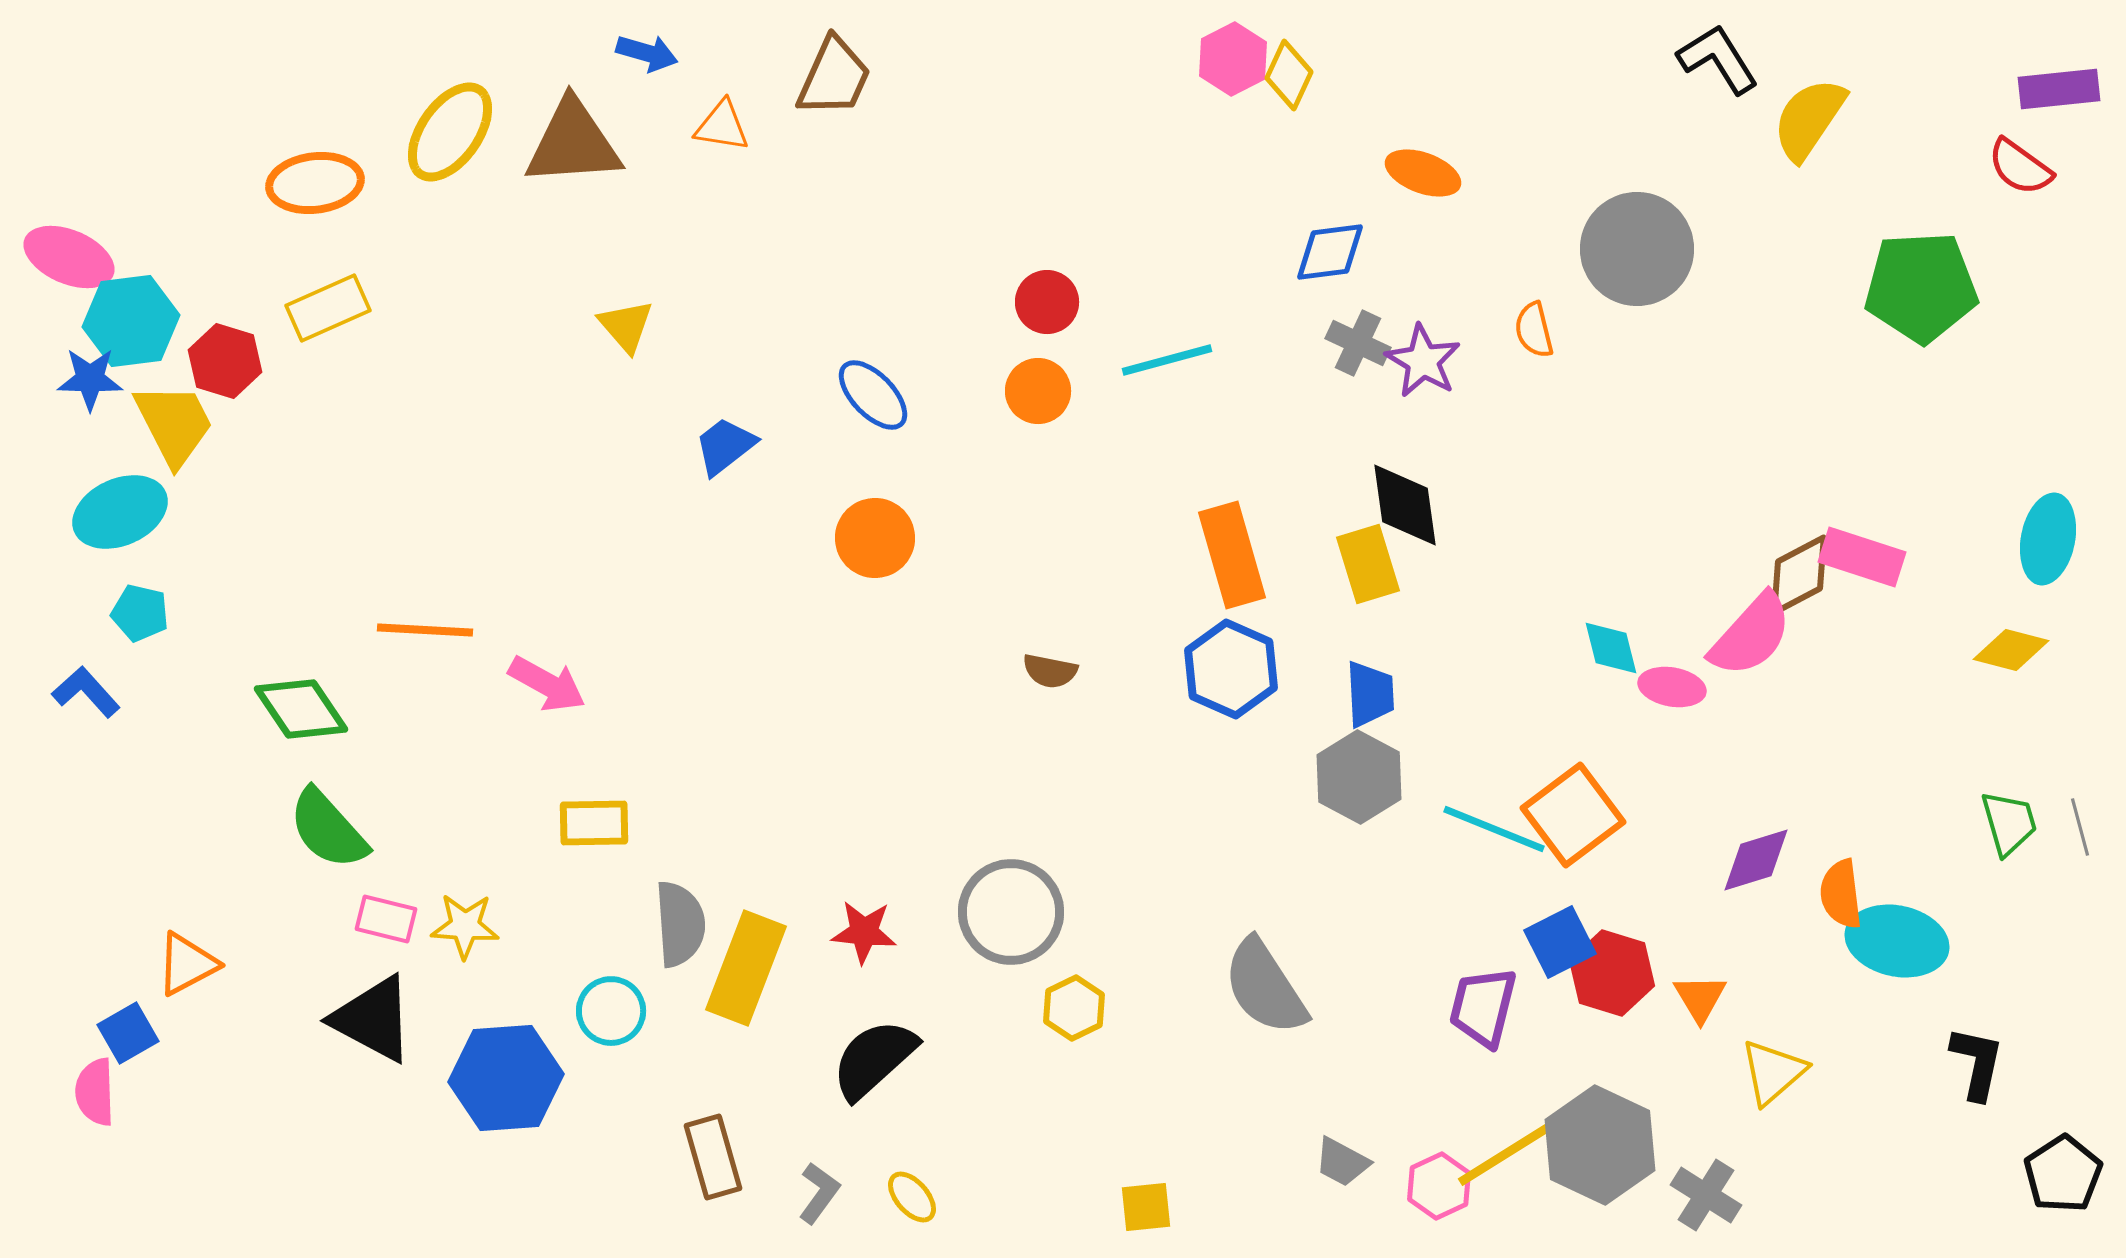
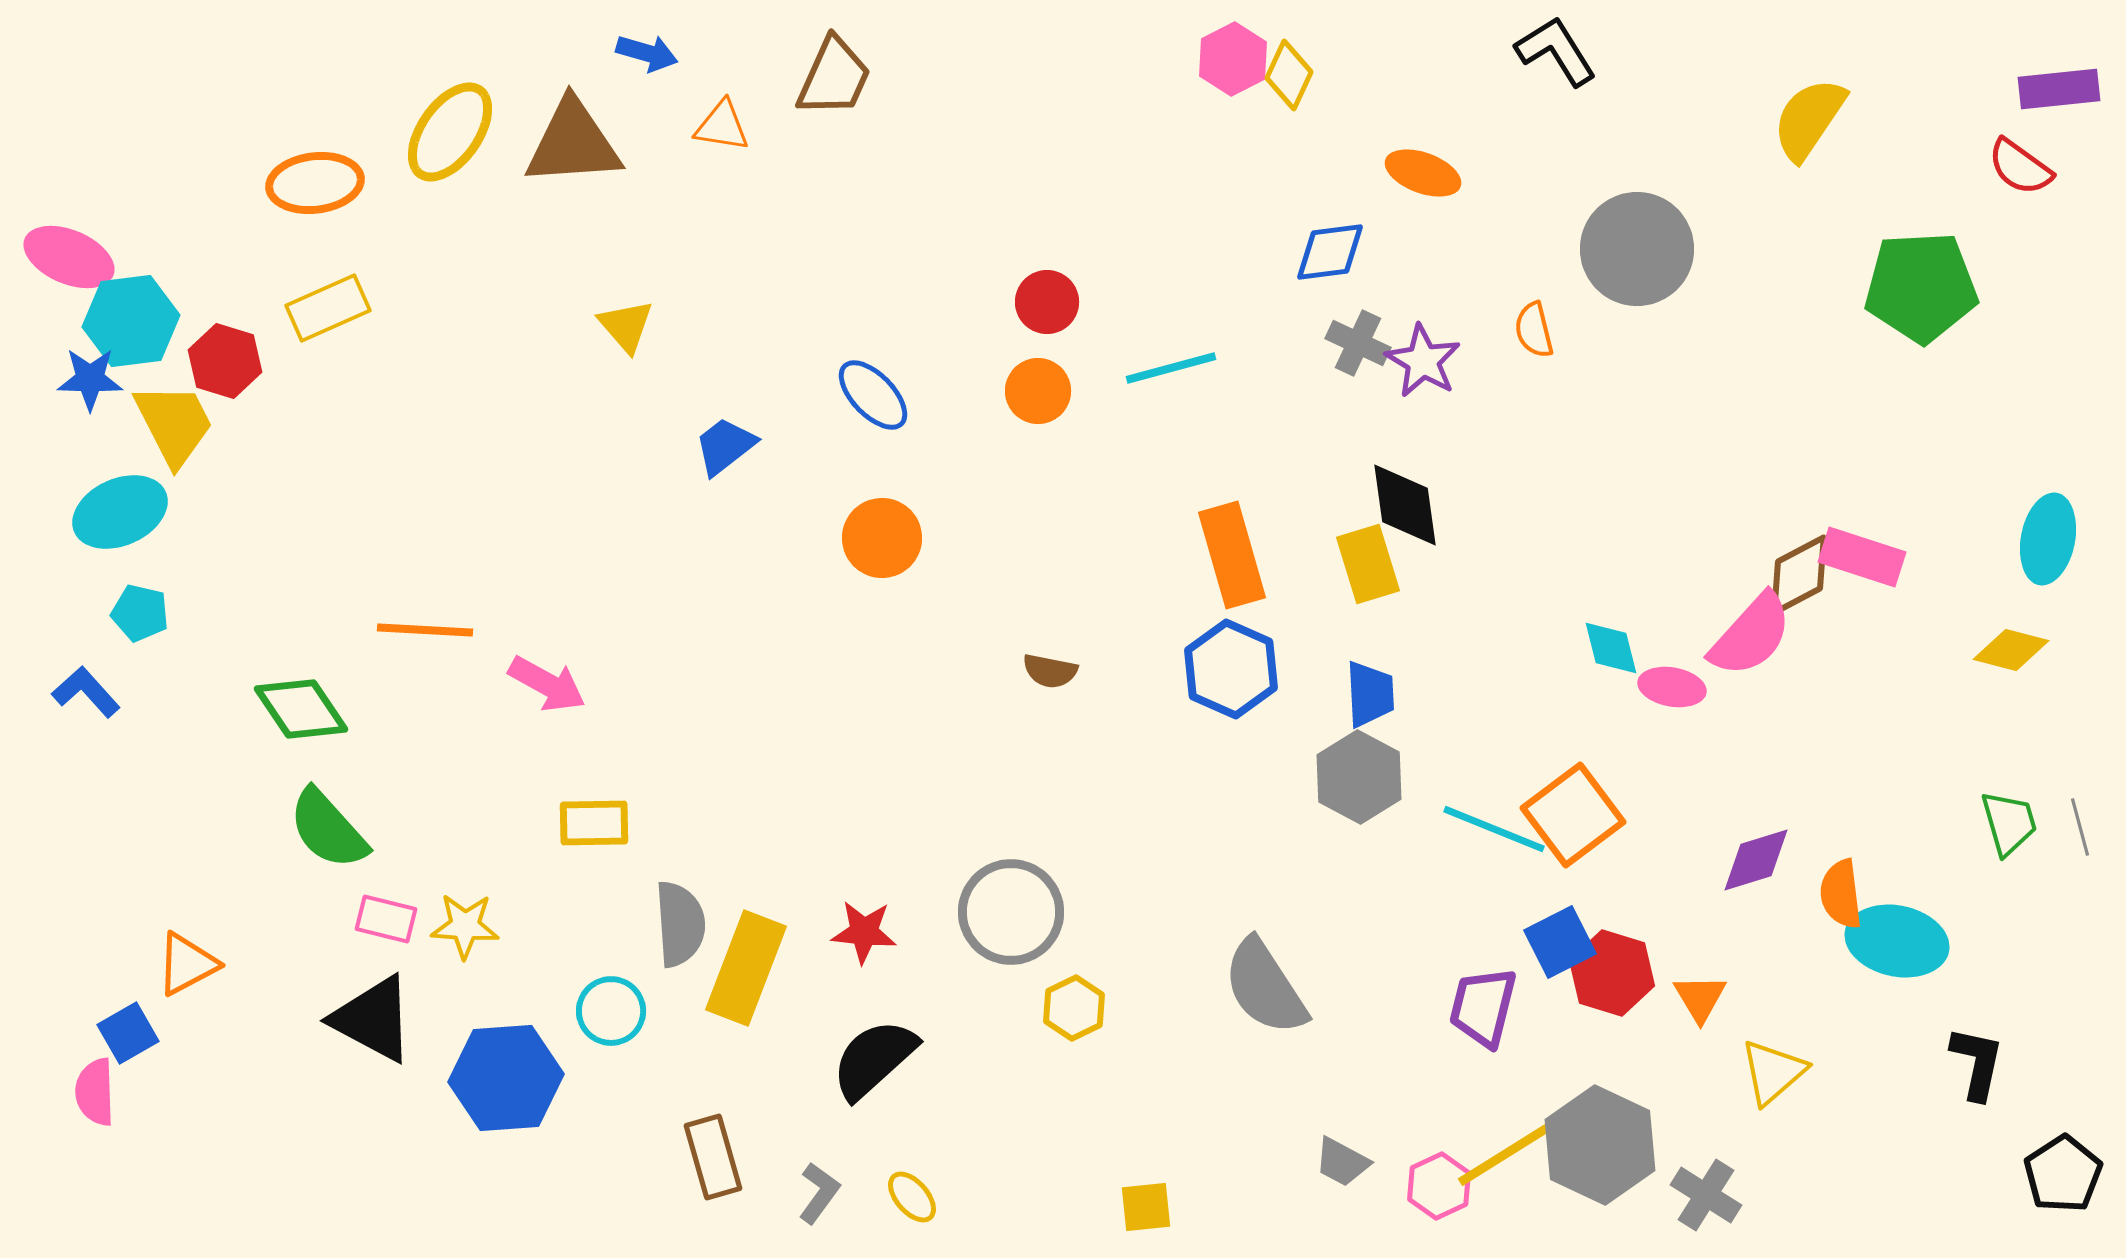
black L-shape at (1718, 59): moved 162 px left, 8 px up
cyan line at (1167, 360): moved 4 px right, 8 px down
orange circle at (875, 538): moved 7 px right
